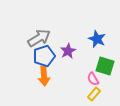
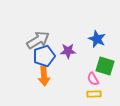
gray arrow: moved 1 px left, 2 px down
purple star: rotated 28 degrees clockwise
yellow rectangle: rotated 48 degrees clockwise
